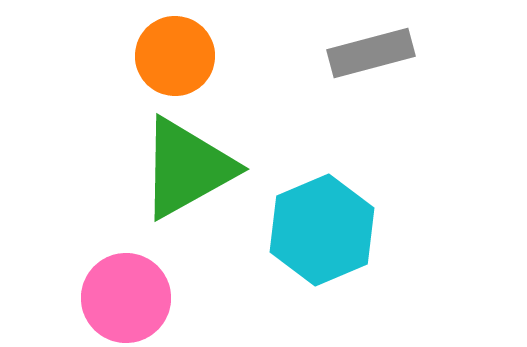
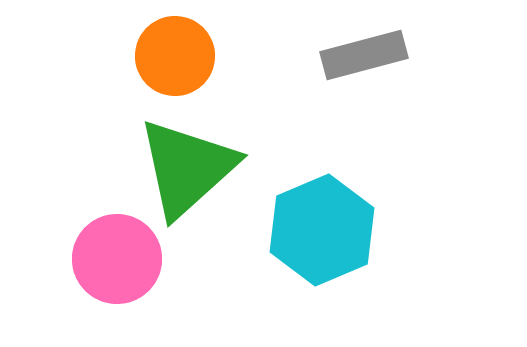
gray rectangle: moved 7 px left, 2 px down
green triangle: rotated 13 degrees counterclockwise
pink circle: moved 9 px left, 39 px up
